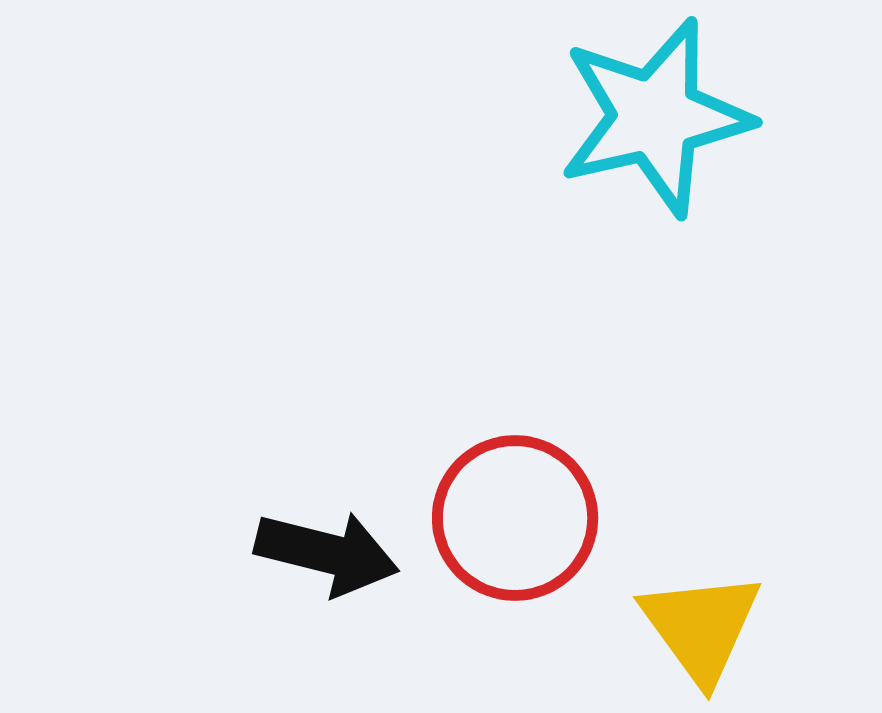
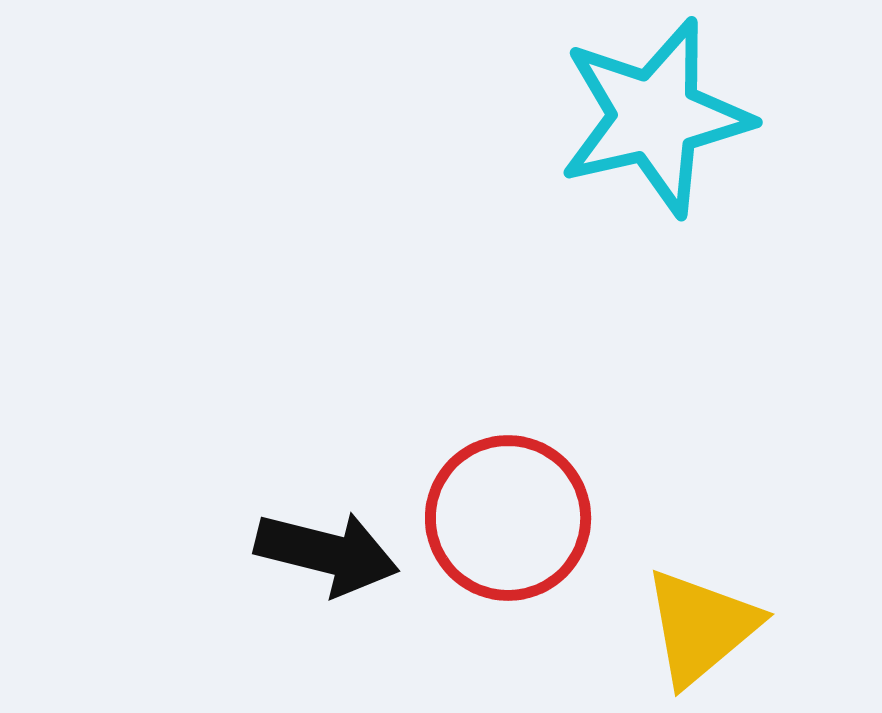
red circle: moved 7 px left
yellow triangle: rotated 26 degrees clockwise
